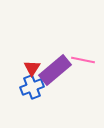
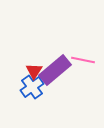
red triangle: moved 2 px right, 3 px down
blue cross: rotated 15 degrees counterclockwise
